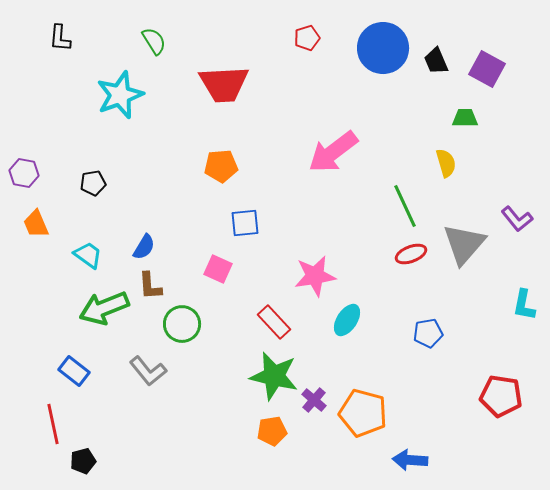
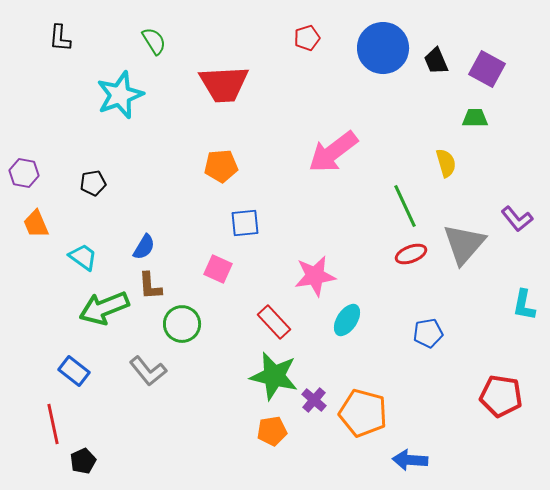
green trapezoid at (465, 118): moved 10 px right
cyan trapezoid at (88, 255): moved 5 px left, 2 px down
black pentagon at (83, 461): rotated 10 degrees counterclockwise
